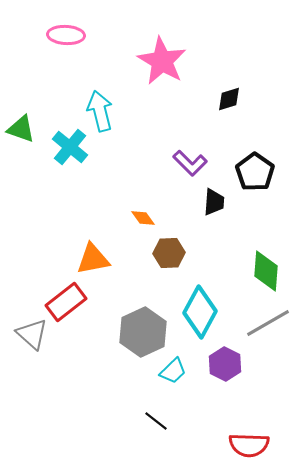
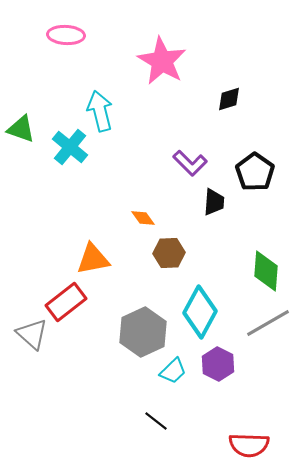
purple hexagon: moved 7 px left
